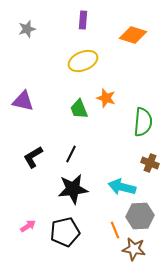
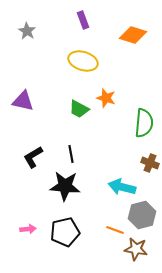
purple rectangle: rotated 24 degrees counterclockwise
gray star: moved 2 px down; rotated 24 degrees counterclockwise
yellow ellipse: rotated 40 degrees clockwise
green trapezoid: rotated 40 degrees counterclockwise
green semicircle: moved 1 px right, 1 px down
black line: rotated 36 degrees counterclockwise
black star: moved 8 px left, 3 px up; rotated 12 degrees clockwise
gray hexagon: moved 2 px right, 1 px up; rotated 12 degrees counterclockwise
pink arrow: moved 3 px down; rotated 28 degrees clockwise
orange line: rotated 48 degrees counterclockwise
brown star: moved 2 px right
